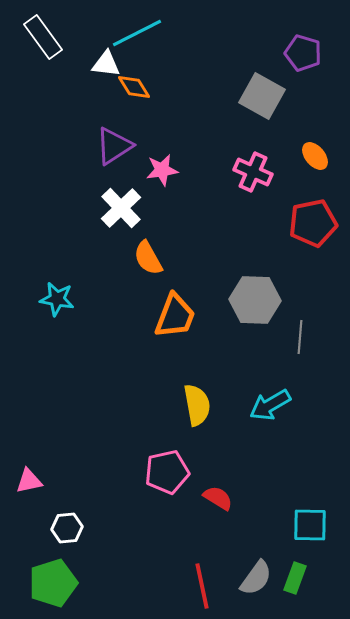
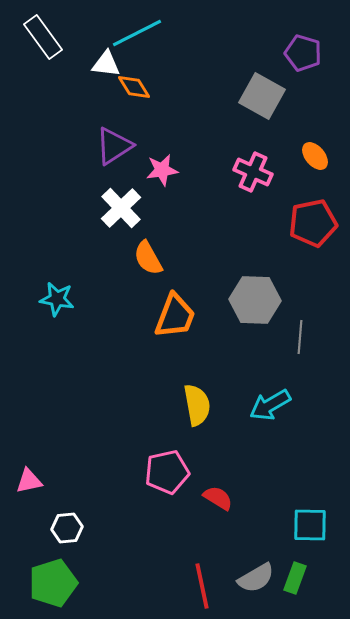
gray semicircle: rotated 24 degrees clockwise
